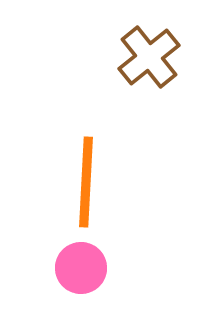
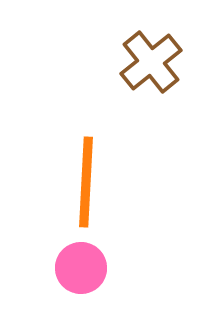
brown cross: moved 2 px right, 5 px down
